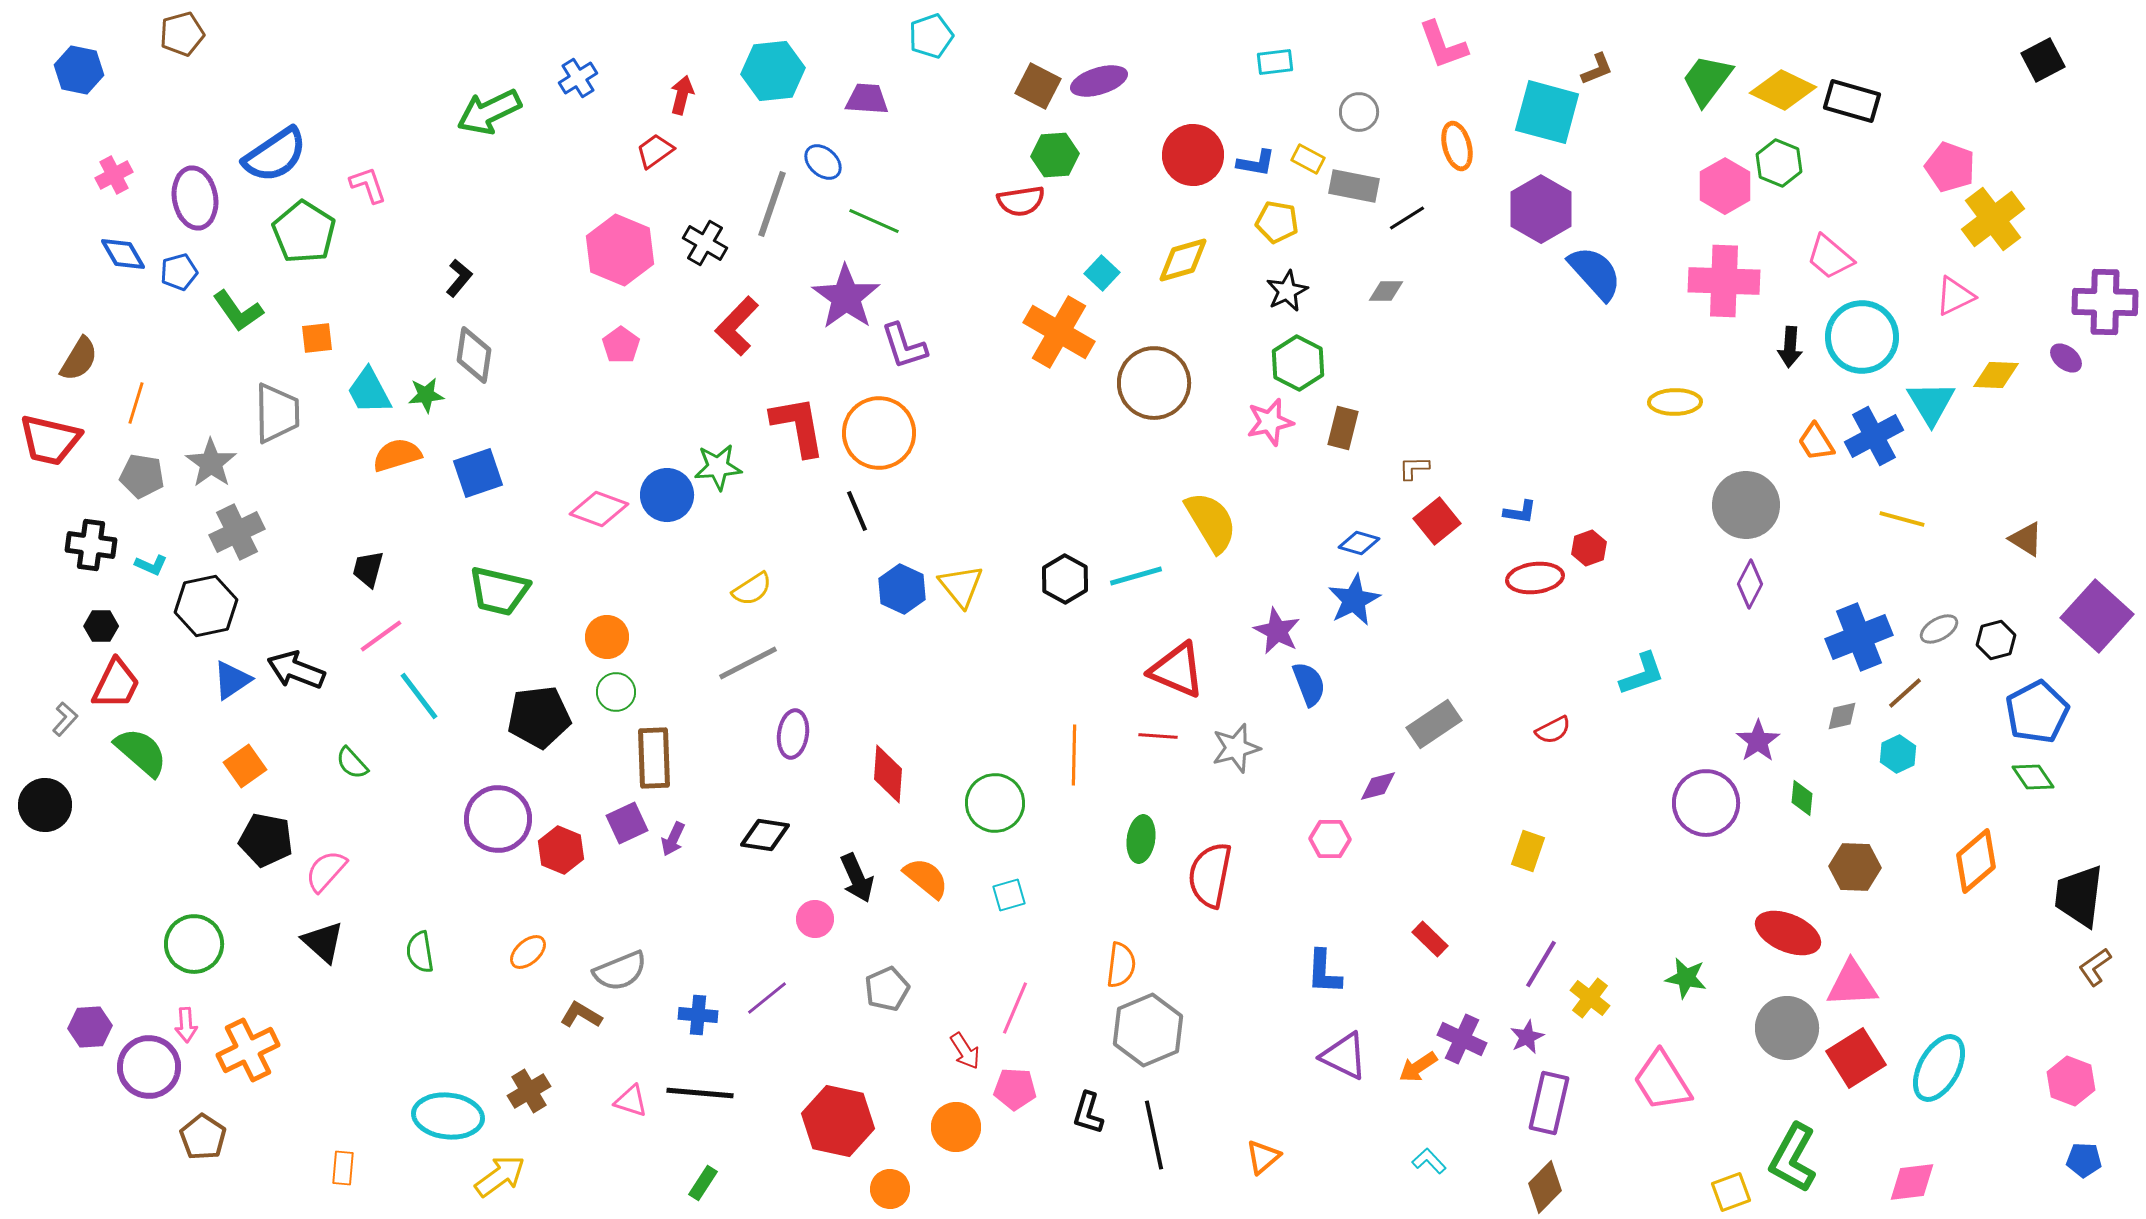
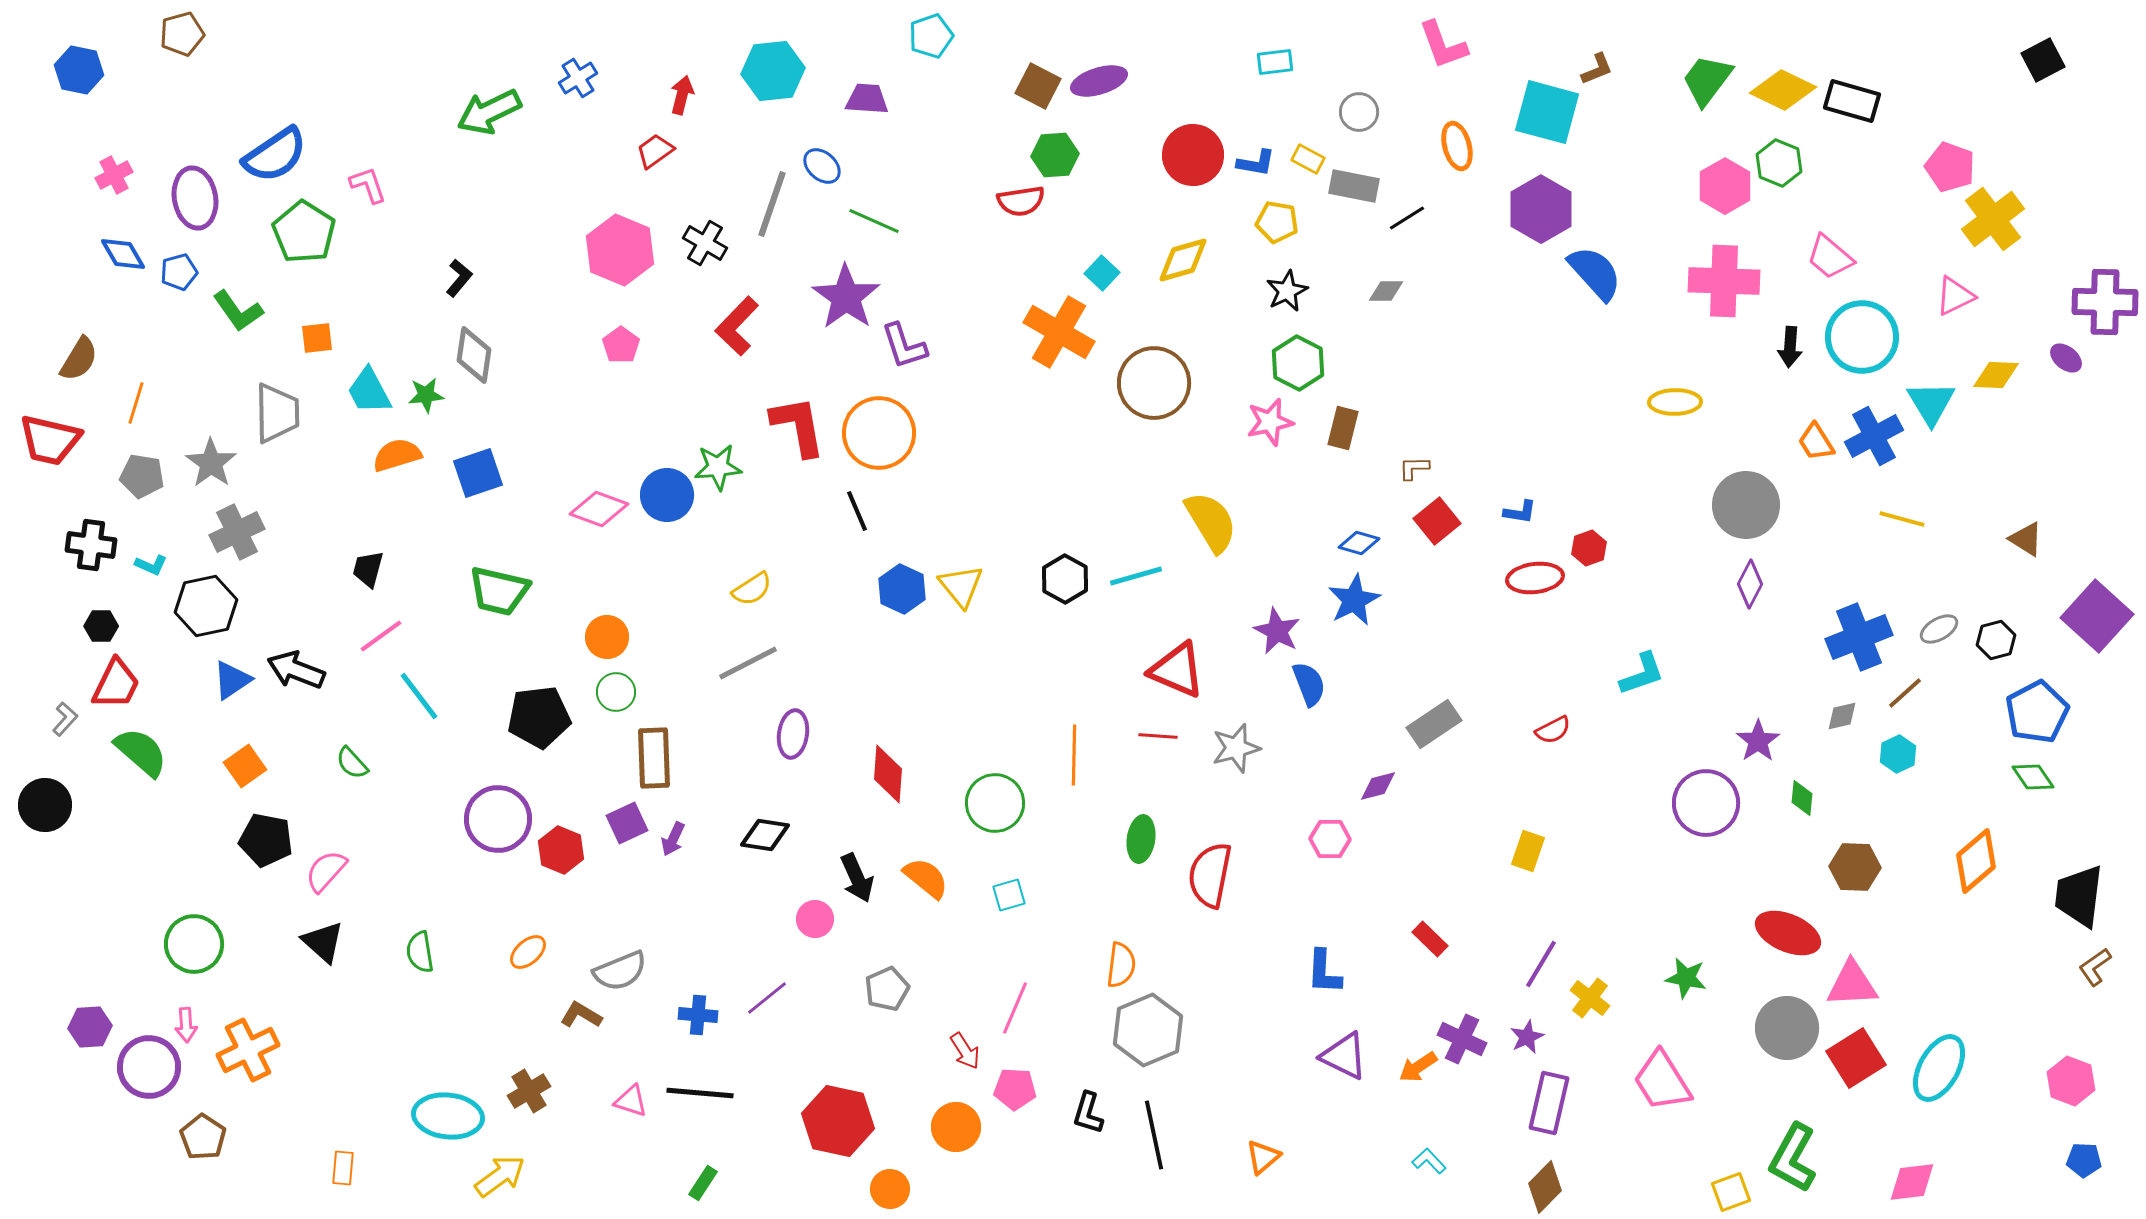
blue ellipse at (823, 162): moved 1 px left, 4 px down
